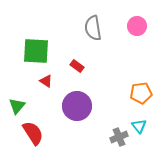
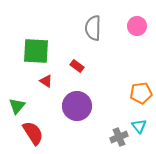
gray semicircle: rotated 10 degrees clockwise
